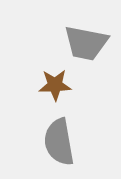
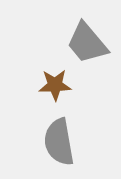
gray trapezoid: moved 1 px right; rotated 39 degrees clockwise
